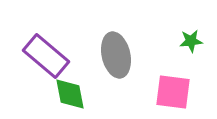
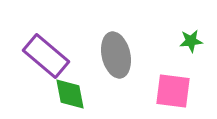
pink square: moved 1 px up
